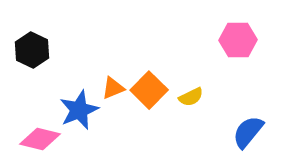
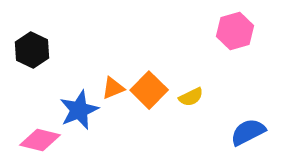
pink hexagon: moved 3 px left, 9 px up; rotated 15 degrees counterclockwise
blue semicircle: rotated 24 degrees clockwise
pink diamond: moved 1 px down
